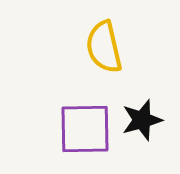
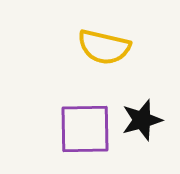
yellow semicircle: rotated 64 degrees counterclockwise
